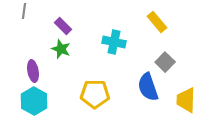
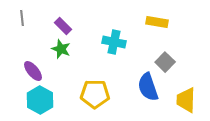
gray line: moved 2 px left, 7 px down; rotated 14 degrees counterclockwise
yellow rectangle: rotated 40 degrees counterclockwise
purple ellipse: rotated 30 degrees counterclockwise
cyan hexagon: moved 6 px right, 1 px up
